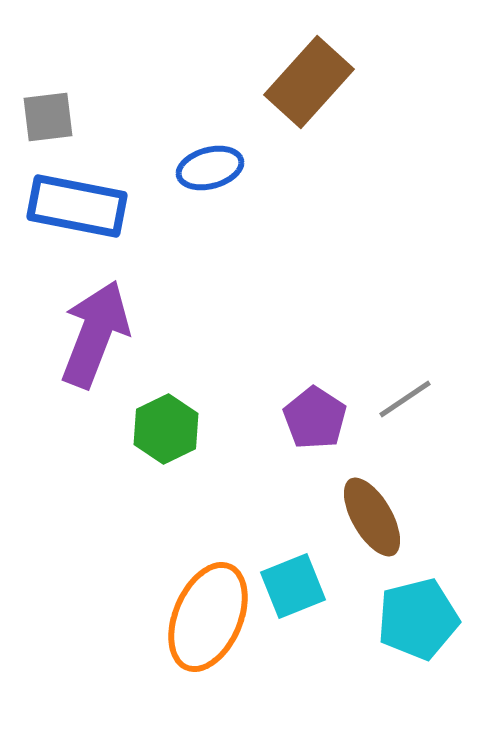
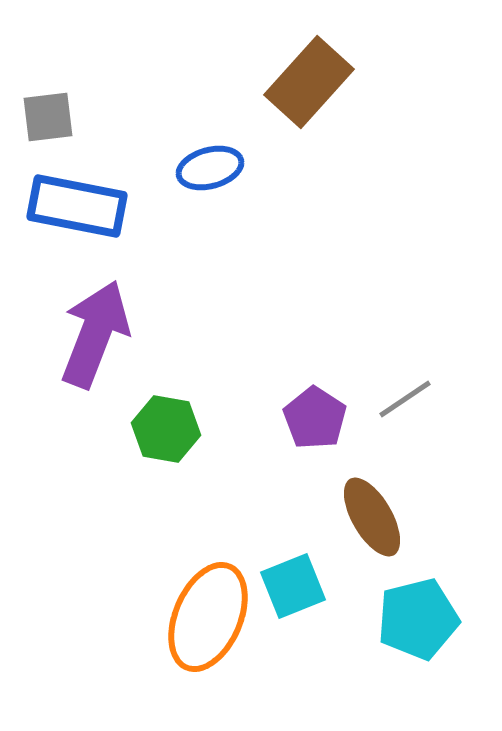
green hexagon: rotated 24 degrees counterclockwise
